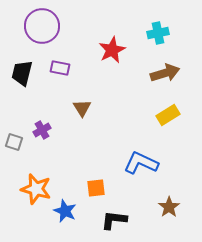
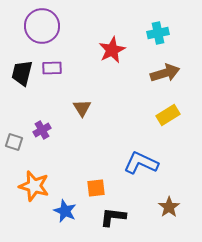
purple rectangle: moved 8 px left; rotated 12 degrees counterclockwise
orange star: moved 2 px left, 3 px up
black L-shape: moved 1 px left, 3 px up
